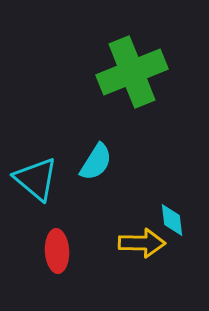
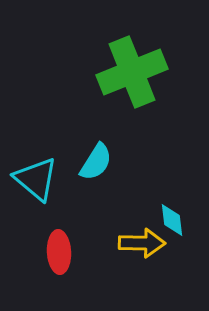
red ellipse: moved 2 px right, 1 px down
